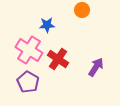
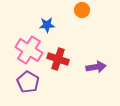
red cross: rotated 15 degrees counterclockwise
purple arrow: rotated 48 degrees clockwise
